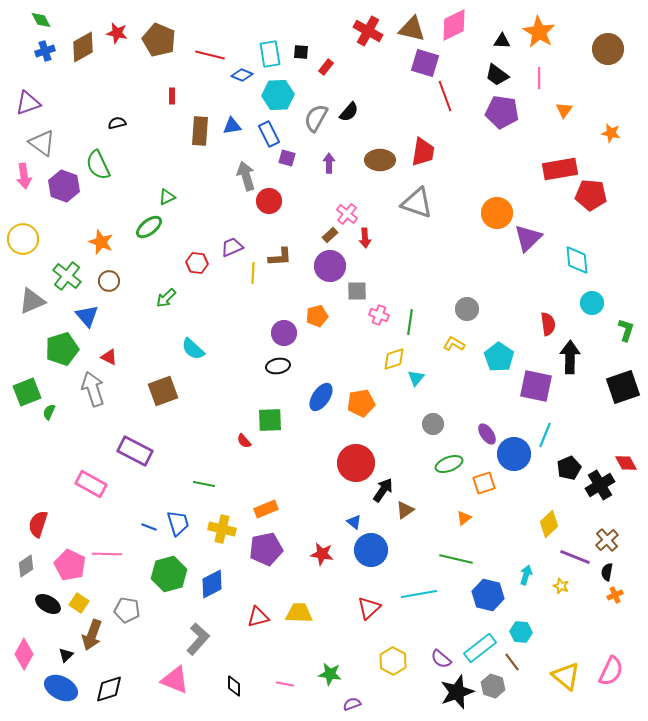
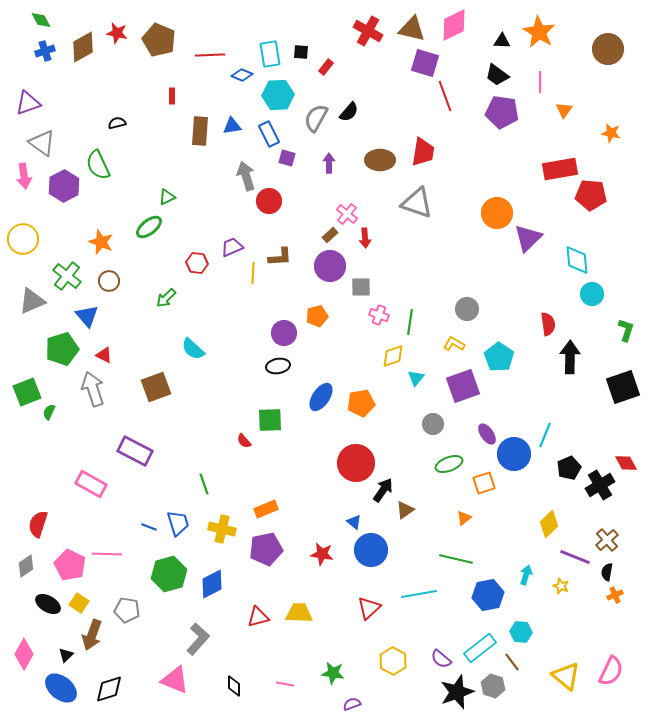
red line at (210, 55): rotated 16 degrees counterclockwise
pink line at (539, 78): moved 1 px right, 4 px down
purple hexagon at (64, 186): rotated 12 degrees clockwise
gray square at (357, 291): moved 4 px right, 4 px up
cyan circle at (592, 303): moved 9 px up
red triangle at (109, 357): moved 5 px left, 2 px up
yellow diamond at (394, 359): moved 1 px left, 3 px up
purple square at (536, 386): moved 73 px left; rotated 32 degrees counterclockwise
brown square at (163, 391): moved 7 px left, 4 px up
green line at (204, 484): rotated 60 degrees clockwise
blue hexagon at (488, 595): rotated 24 degrees counterclockwise
green star at (330, 674): moved 3 px right, 1 px up
blue ellipse at (61, 688): rotated 12 degrees clockwise
